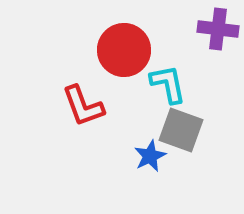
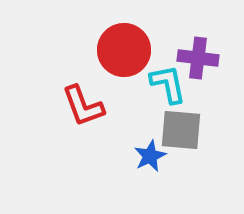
purple cross: moved 20 px left, 29 px down
gray square: rotated 15 degrees counterclockwise
